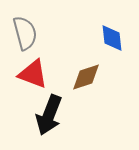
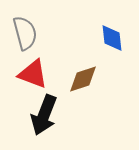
brown diamond: moved 3 px left, 2 px down
black arrow: moved 5 px left
